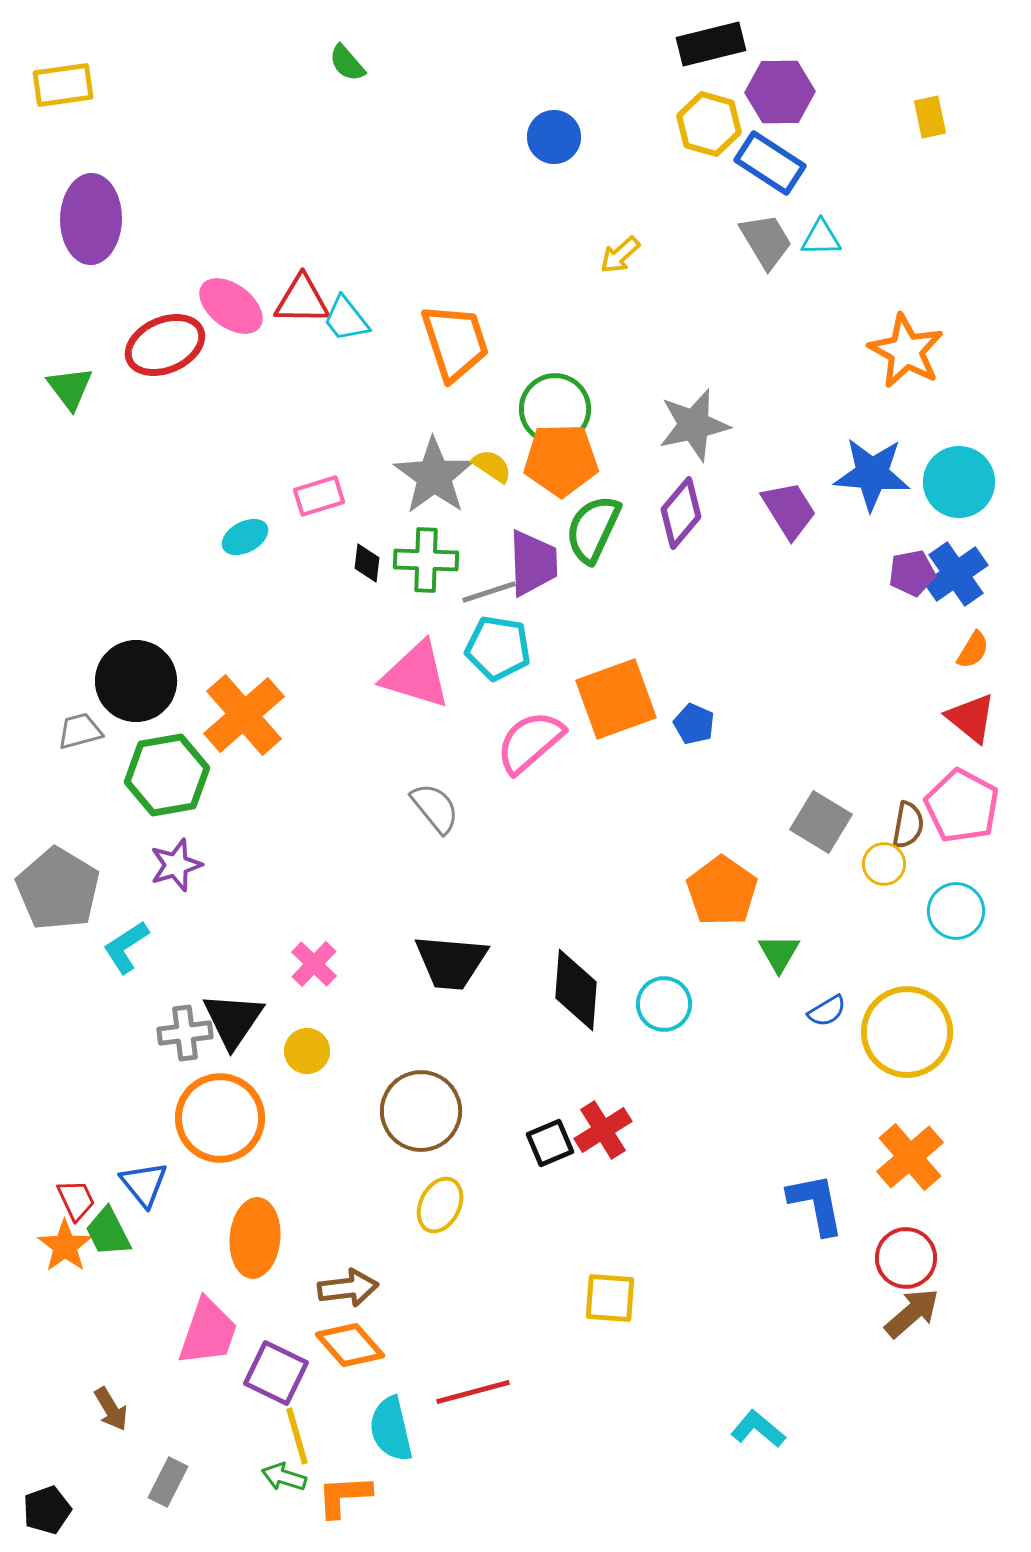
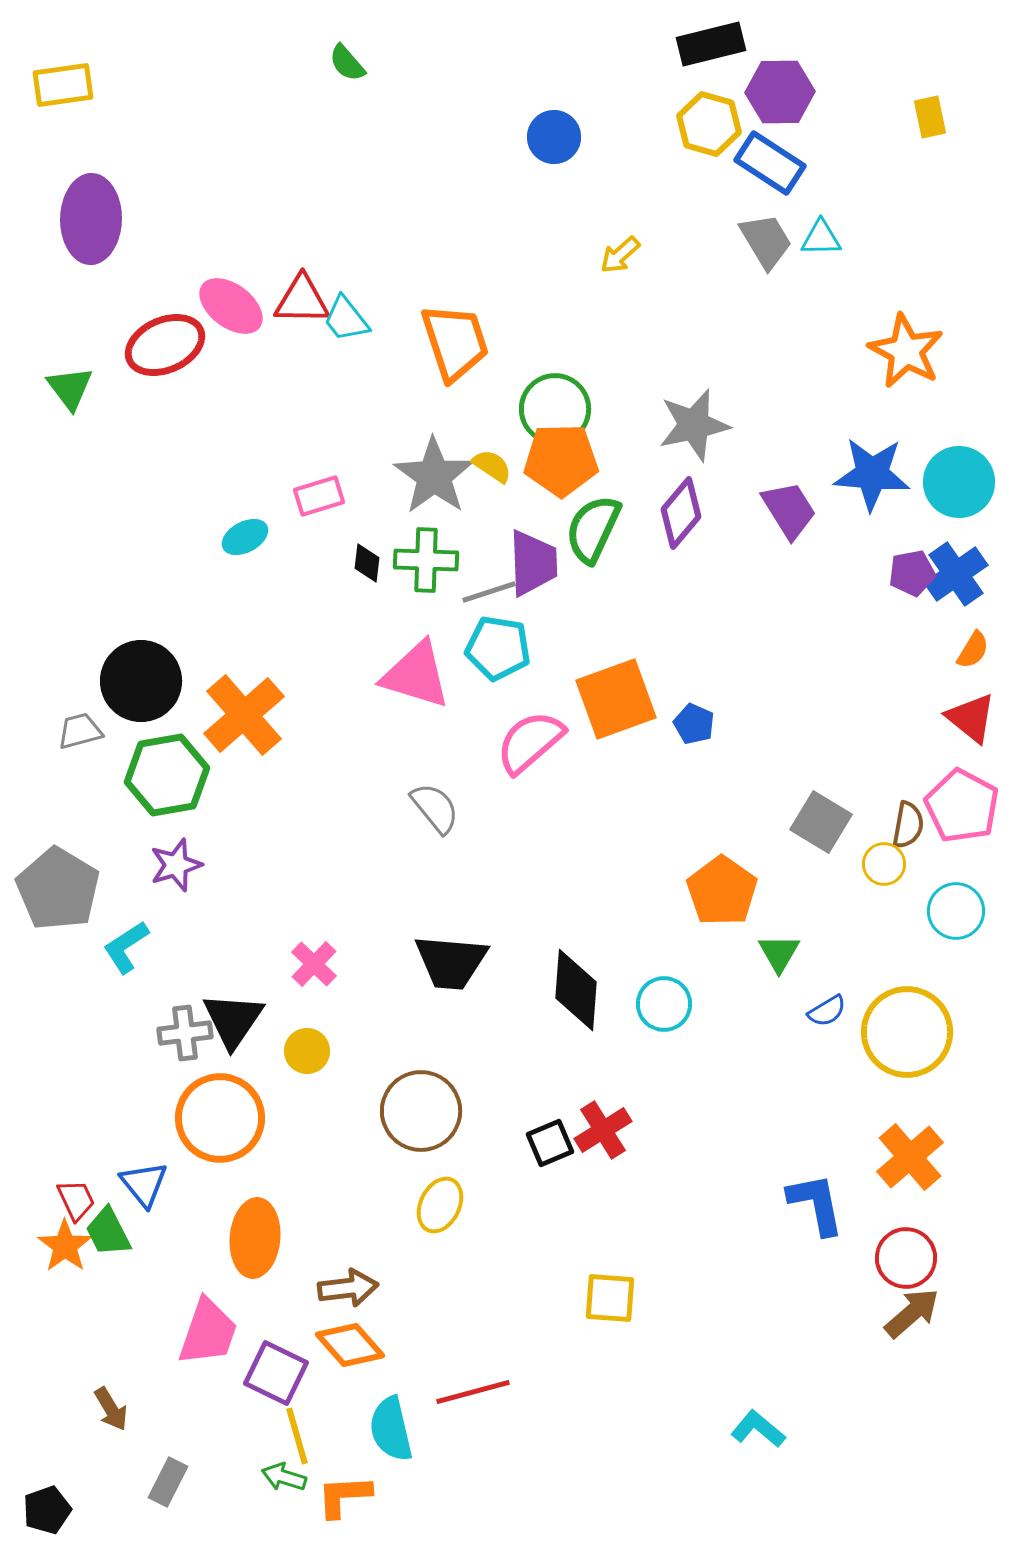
black circle at (136, 681): moved 5 px right
